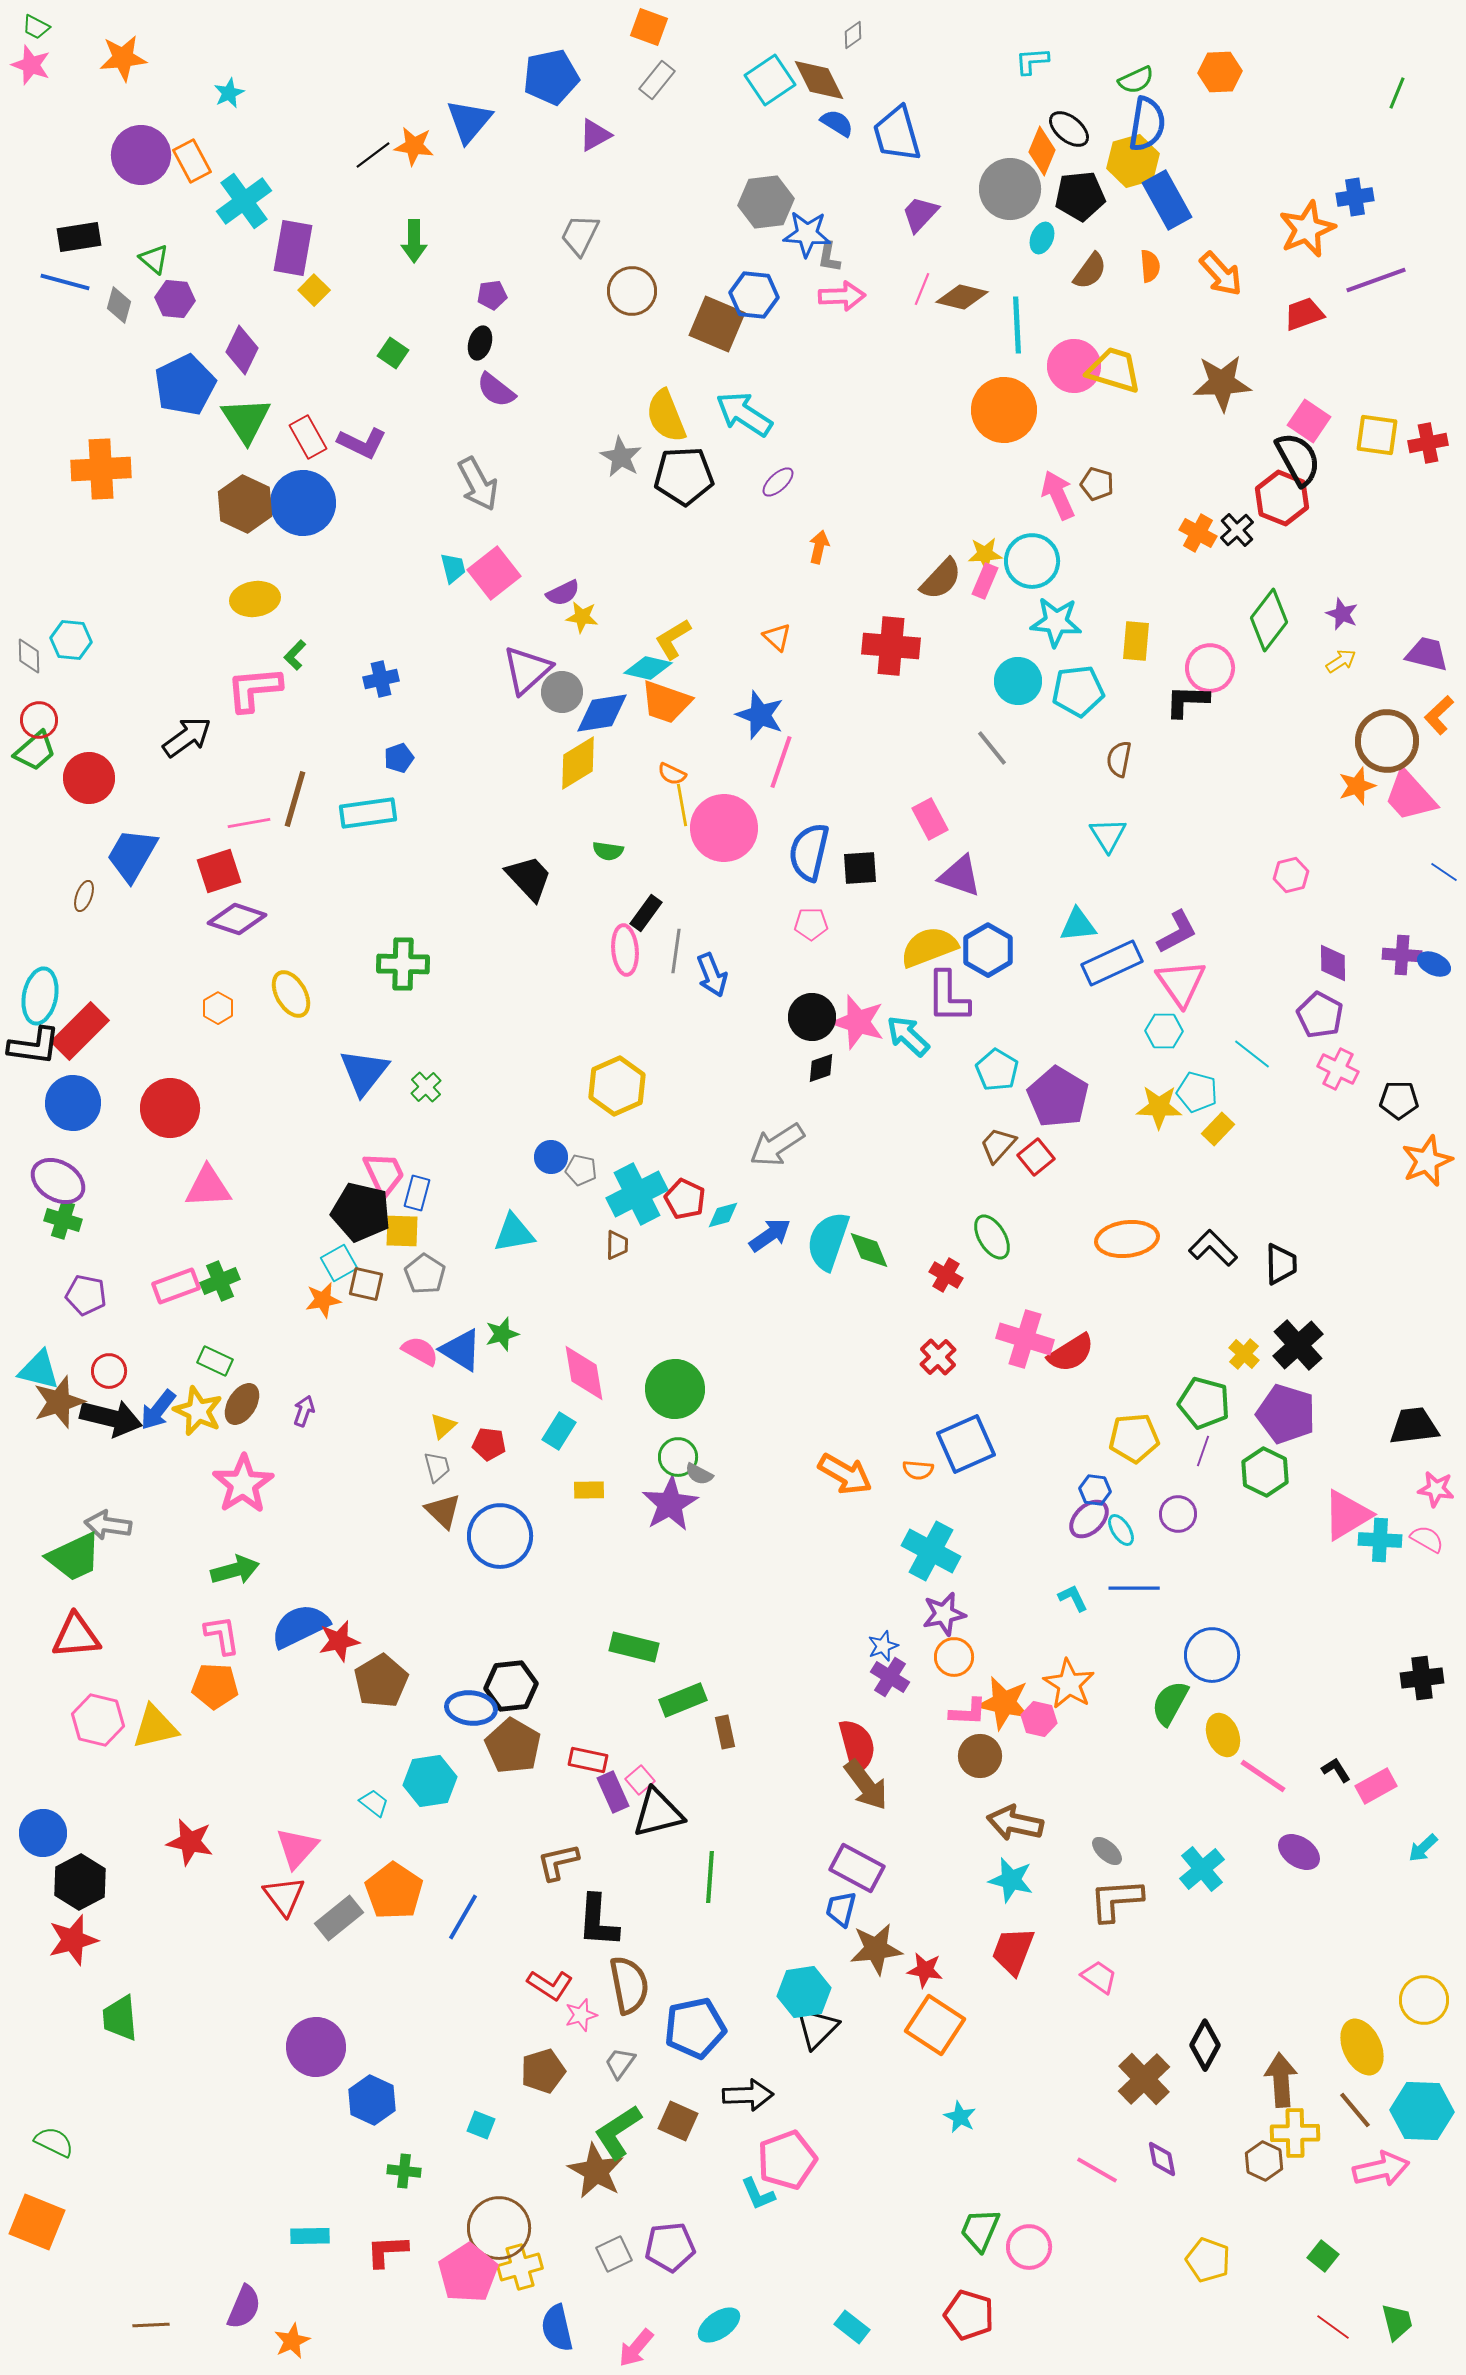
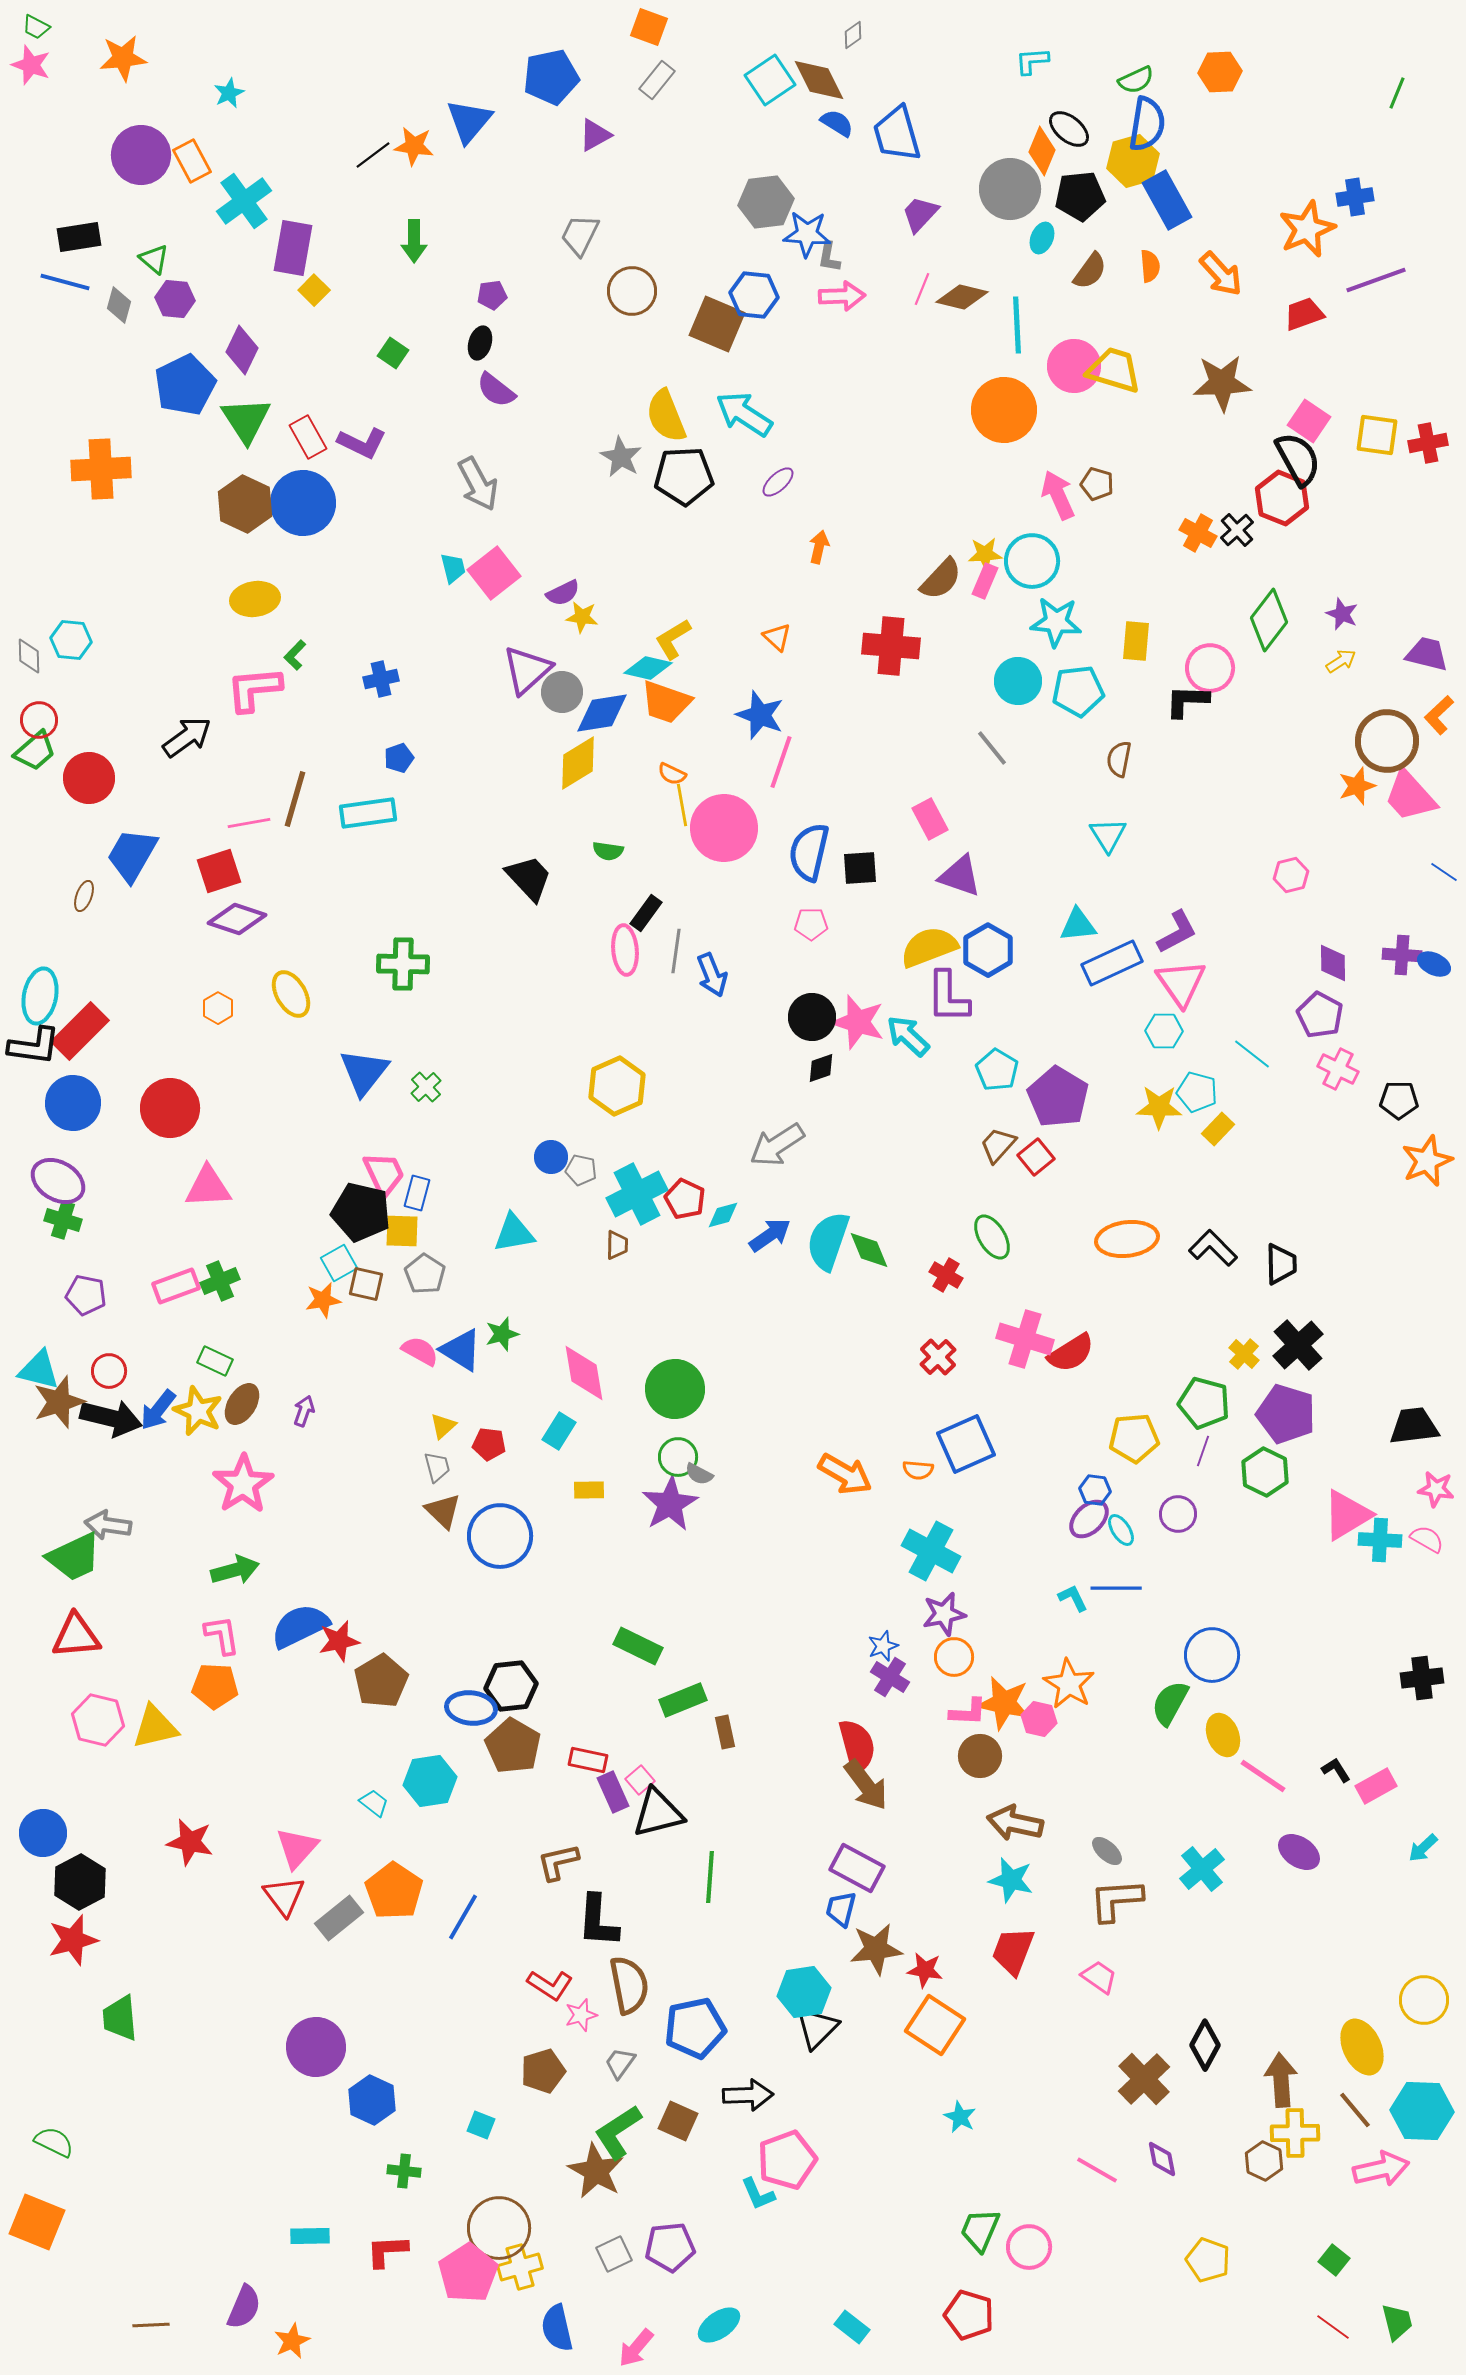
blue line at (1134, 1588): moved 18 px left
green rectangle at (634, 1647): moved 4 px right, 1 px up; rotated 12 degrees clockwise
green square at (1323, 2256): moved 11 px right, 4 px down
